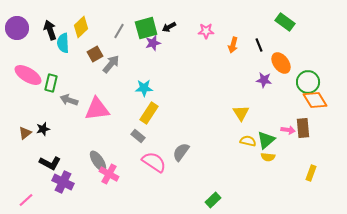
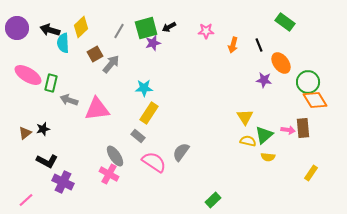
black arrow at (50, 30): rotated 54 degrees counterclockwise
yellow triangle at (241, 113): moved 4 px right, 4 px down
green triangle at (266, 140): moved 2 px left, 5 px up
gray ellipse at (98, 161): moved 17 px right, 5 px up
black L-shape at (50, 163): moved 3 px left, 2 px up
yellow rectangle at (311, 173): rotated 14 degrees clockwise
